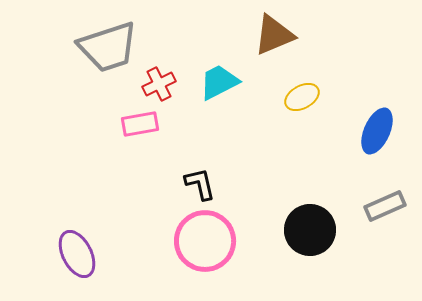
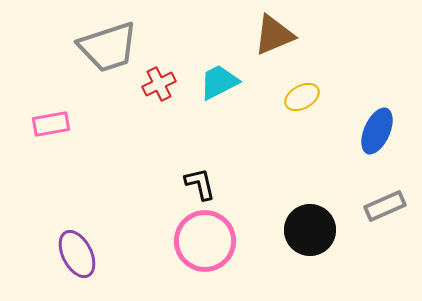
pink rectangle: moved 89 px left
